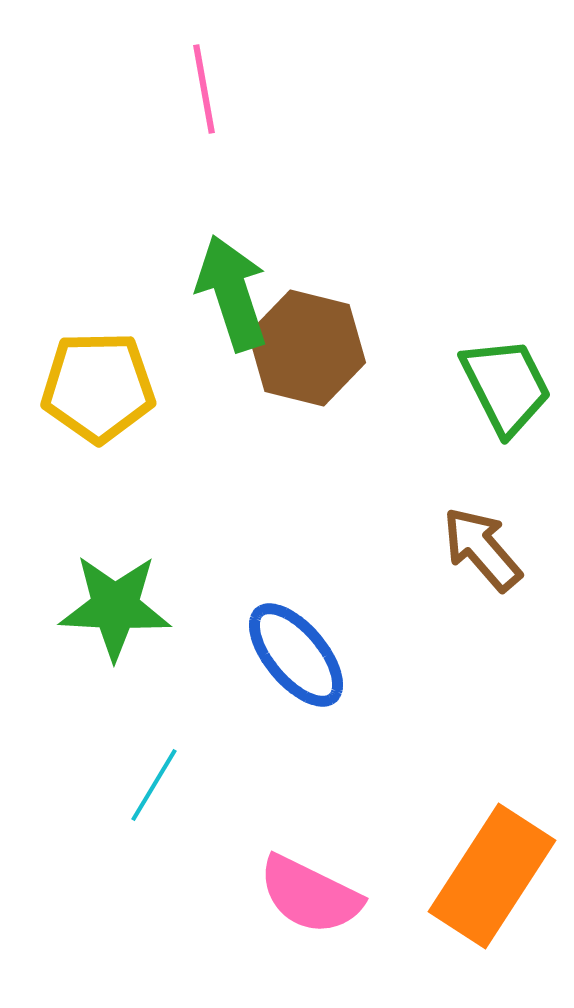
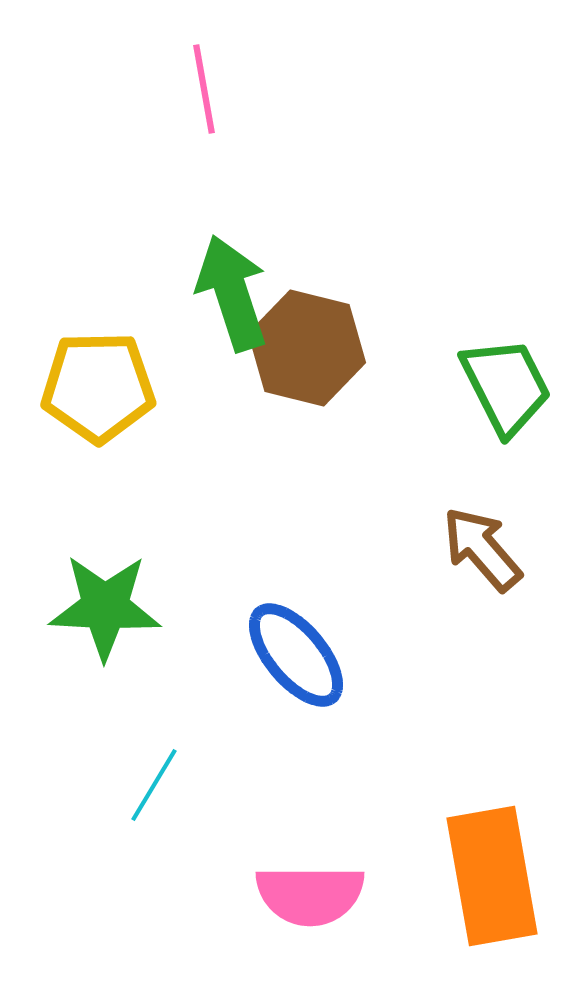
green star: moved 10 px left
orange rectangle: rotated 43 degrees counterclockwise
pink semicircle: rotated 26 degrees counterclockwise
